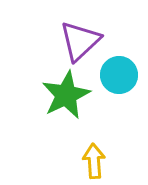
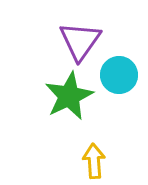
purple triangle: rotated 12 degrees counterclockwise
green star: moved 3 px right, 1 px down
